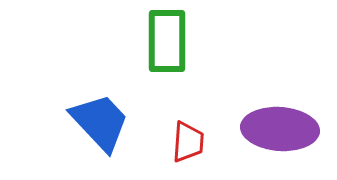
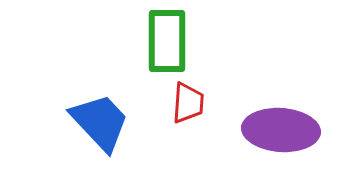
purple ellipse: moved 1 px right, 1 px down
red trapezoid: moved 39 px up
